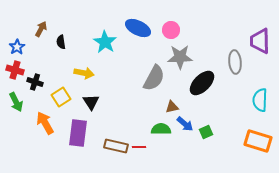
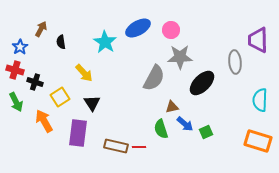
blue ellipse: rotated 55 degrees counterclockwise
purple trapezoid: moved 2 px left, 1 px up
blue star: moved 3 px right
yellow arrow: rotated 36 degrees clockwise
yellow square: moved 1 px left
black triangle: moved 1 px right, 1 px down
orange arrow: moved 1 px left, 2 px up
green semicircle: rotated 108 degrees counterclockwise
